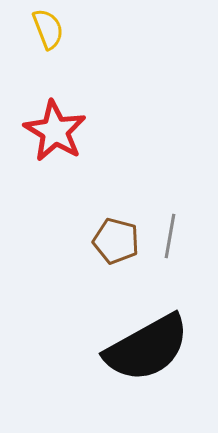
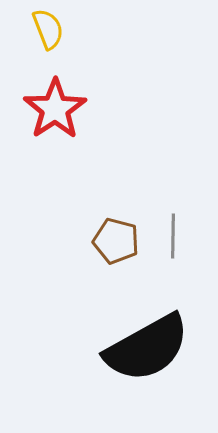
red star: moved 22 px up; rotated 8 degrees clockwise
gray line: moved 3 px right; rotated 9 degrees counterclockwise
